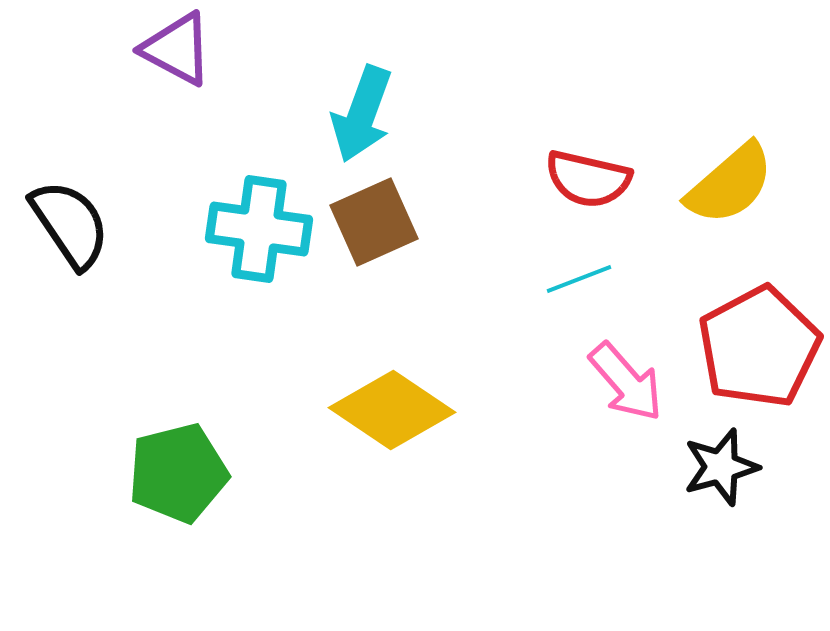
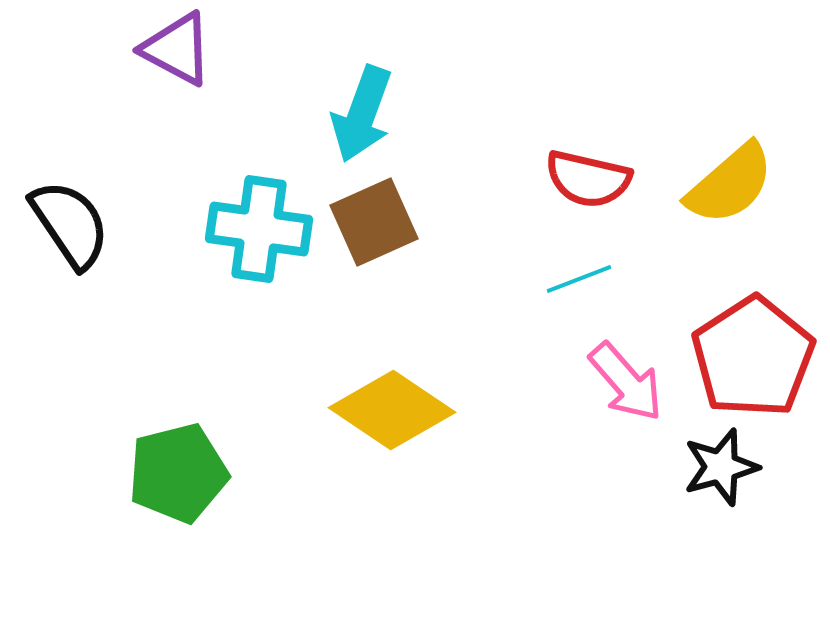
red pentagon: moved 6 px left, 10 px down; rotated 5 degrees counterclockwise
